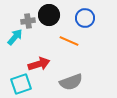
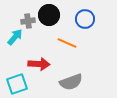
blue circle: moved 1 px down
orange line: moved 2 px left, 2 px down
red arrow: rotated 20 degrees clockwise
cyan square: moved 4 px left
